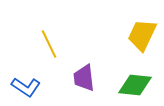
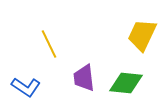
green diamond: moved 9 px left, 2 px up
